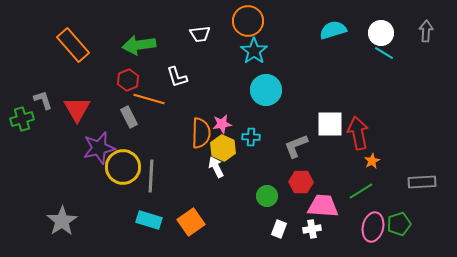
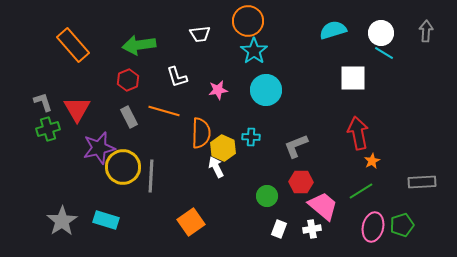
orange line at (149, 99): moved 15 px right, 12 px down
gray L-shape at (43, 100): moved 2 px down
green cross at (22, 119): moved 26 px right, 10 px down
pink star at (222, 124): moved 4 px left, 34 px up
white square at (330, 124): moved 23 px right, 46 px up
pink trapezoid at (323, 206): rotated 36 degrees clockwise
cyan rectangle at (149, 220): moved 43 px left
green pentagon at (399, 224): moved 3 px right, 1 px down
